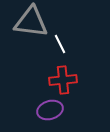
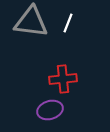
white line: moved 8 px right, 21 px up; rotated 48 degrees clockwise
red cross: moved 1 px up
